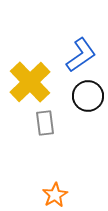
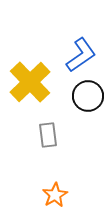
gray rectangle: moved 3 px right, 12 px down
